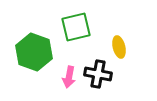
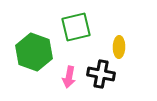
yellow ellipse: rotated 15 degrees clockwise
black cross: moved 3 px right
